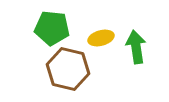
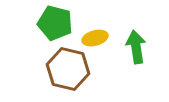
green pentagon: moved 3 px right, 5 px up; rotated 8 degrees clockwise
yellow ellipse: moved 6 px left
